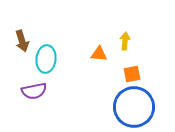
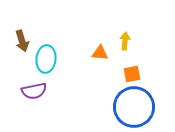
orange triangle: moved 1 px right, 1 px up
